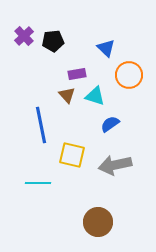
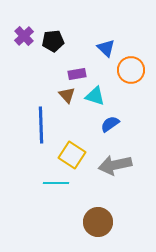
orange circle: moved 2 px right, 5 px up
blue line: rotated 9 degrees clockwise
yellow square: rotated 20 degrees clockwise
cyan line: moved 18 px right
